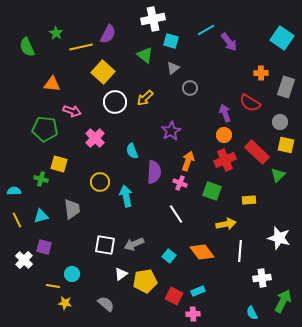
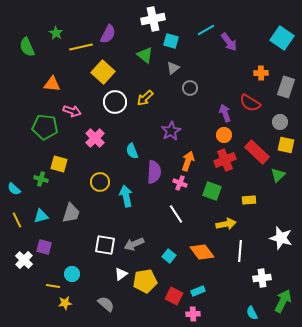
green pentagon at (45, 129): moved 2 px up
cyan semicircle at (14, 191): moved 2 px up; rotated 136 degrees counterclockwise
gray trapezoid at (72, 209): moved 1 px left, 4 px down; rotated 25 degrees clockwise
white star at (279, 238): moved 2 px right
yellow star at (65, 303): rotated 16 degrees counterclockwise
